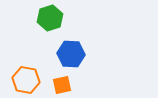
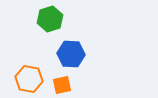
green hexagon: moved 1 px down
orange hexagon: moved 3 px right, 1 px up
